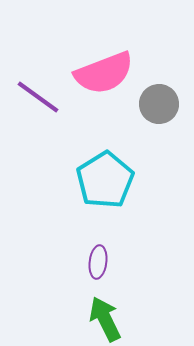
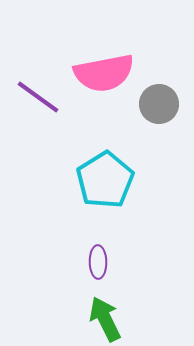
pink semicircle: rotated 10 degrees clockwise
purple ellipse: rotated 8 degrees counterclockwise
